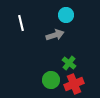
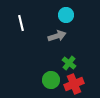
gray arrow: moved 2 px right, 1 px down
